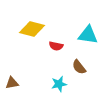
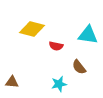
brown triangle: moved 1 px up; rotated 16 degrees clockwise
